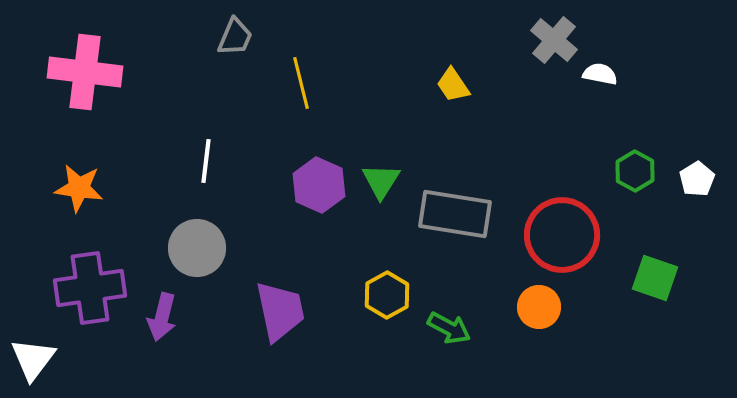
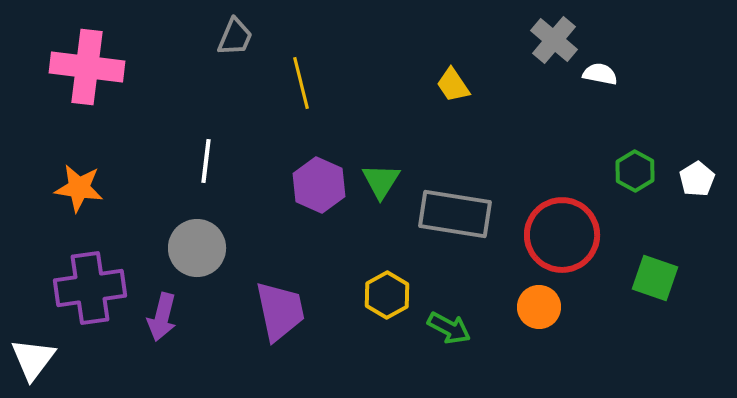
pink cross: moved 2 px right, 5 px up
